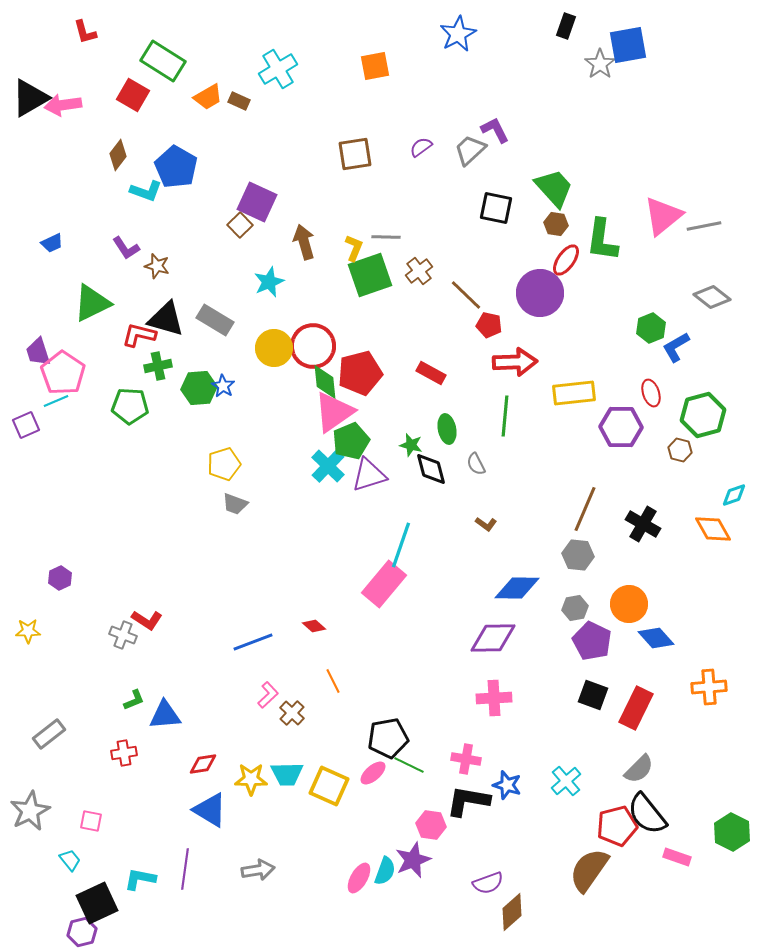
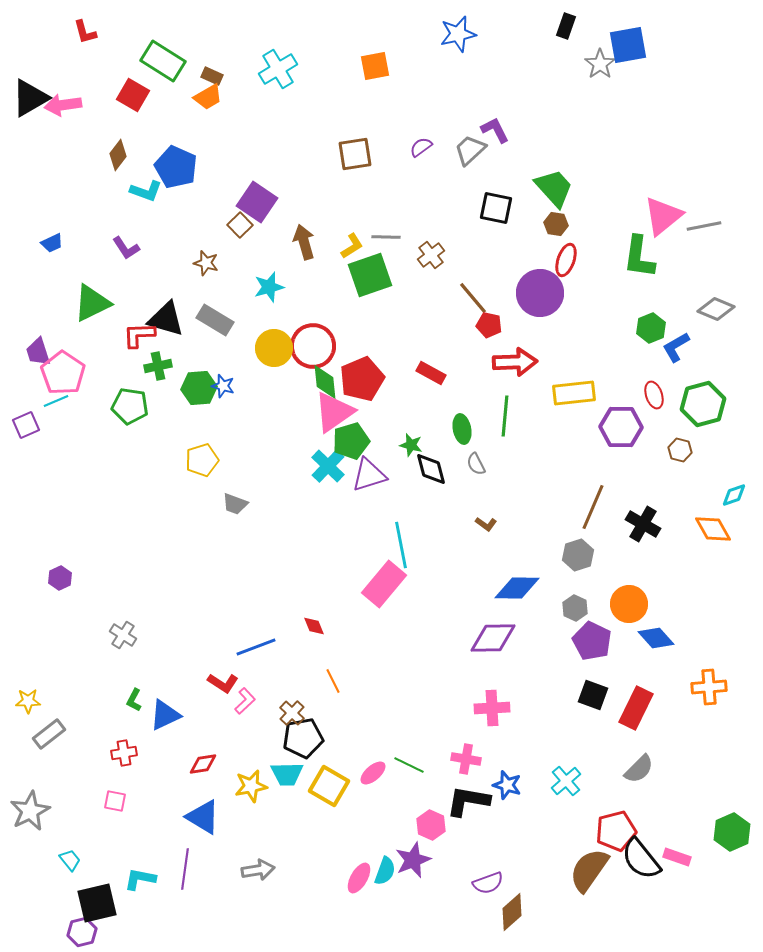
blue star at (458, 34): rotated 15 degrees clockwise
brown rectangle at (239, 101): moved 27 px left, 25 px up
blue pentagon at (176, 167): rotated 6 degrees counterclockwise
purple square at (257, 202): rotated 9 degrees clockwise
green L-shape at (602, 240): moved 37 px right, 17 px down
yellow L-shape at (354, 248): moved 2 px left, 2 px up; rotated 36 degrees clockwise
red ellipse at (566, 260): rotated 16 degrees counterclockwise
brown star at (157, 266): moved 49 px right, 3 px up
brown cross at (419, 271): moved 12 px right, 16 px up
cyan star at (269, 282): moved 5 px down; rotated 8 degrees clockwise
brown line at (466, 295): moved 7 px right, 3 px down; rotated 6 degrees clockwise
gray diamond at (712, 297): moved 4 px right, 12 px down; rotated 15 degrees counterclockwise
red L-shape at (139, 335): rotated 16 degrees counterclockwise
red pentagon at (360, 373): moved 2 px right, 6 px down; rotated 9 degrees counterclockwise
blue star at (223, 386): rotated 15 degrees counterclockwise
red ellipse at (651, 393): moved 3 px right, 2 px down
green pentagon at (130, 406): rotated 6 degrees clockwise
green hexagon at (703, 415): moved 11 px up
green ellipse at (447, 429): moved 15 px right
green pentagon at (351, 441): rotated 6 degrees clockwise
yellow pentagon at (224, 464): moved 22 px left, 4 px up
brown line at (585, 509): moved 8 px right, 2 px up
cyan line at (401, 545): rotated 30 degrees counterclockwise
gray hexagon at (578, 555): rotated 24 degrees counterclockwise
gray hexagon at (575, 608): rotated 25 degrees counterclockwise
red L-shape at (147, 620): moved 76 px right, 63 px down
red diamond at (314, 626): rotated 25 degrees clockwise
yellow star at (28, 631): moved 70 px down
gray cross at (123, 635): rotated 12 degrees clockwise
blue line at (253, 642): moved 3 px right, 5 px down
pink L-shape at (268, 695): moved 23 px left, 6 px down
pink cross at (494, 698): moved 2 px left, 10 px down
green L-shape at (134, 700): rotated 140 degrees clockwise
blue triangle at (165, 715): rotated 20 degrees counterclockwise
black pentagon at (388, 738): moved 85 px left
yellow star at (251, 779): moved 7 px down; rotated 12 degrees counterclockwise
yellow square at (329, 786): rotated 6 degrees clockwise
blue triangle at (210, 810): moved 7 px left, 7 px down
black semicircle at (647, 814): moved 6 px left, 45 px down
pink square at (91, 821): moved 24 px right, 20 px up
pink hexagon at (431, 825): rotated 16 degrees clockwise
red pentagon at (617, 826): moved 1 px left, 5 px down
green hexagon at (732, 832): rotated 9 degrees clockwise
black square at (97, 903): rotated 12 degrees clockwise
